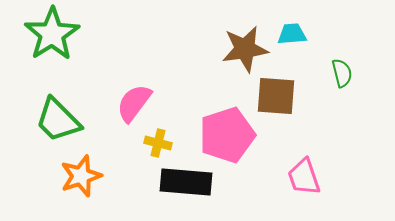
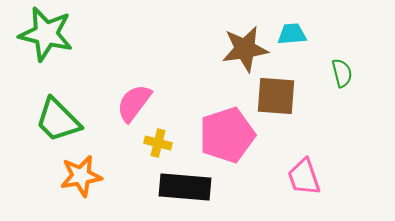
green star: moved 6 px left; rotated 26 degrees counterclockwise
orange star: rotated 9 degrees clockwise
black rectangle: moved 1 px left, 5 px down
